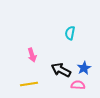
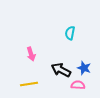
pink arrow: moved 1 px left, 1 px up
blue star: rotated 24 degrees counterclockwise
